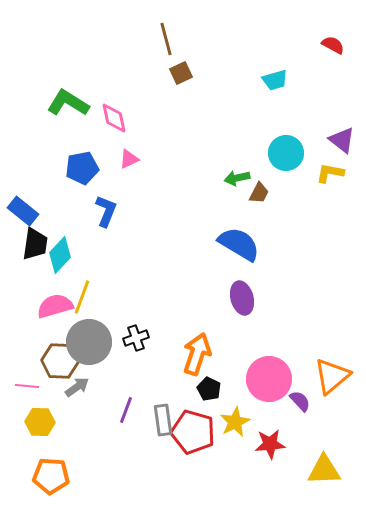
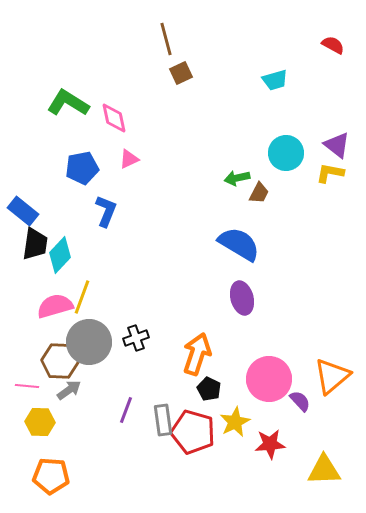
purple triangle: moved 5 px left, 5 px down
gray arrow: moved 8 px left, 3 px down
